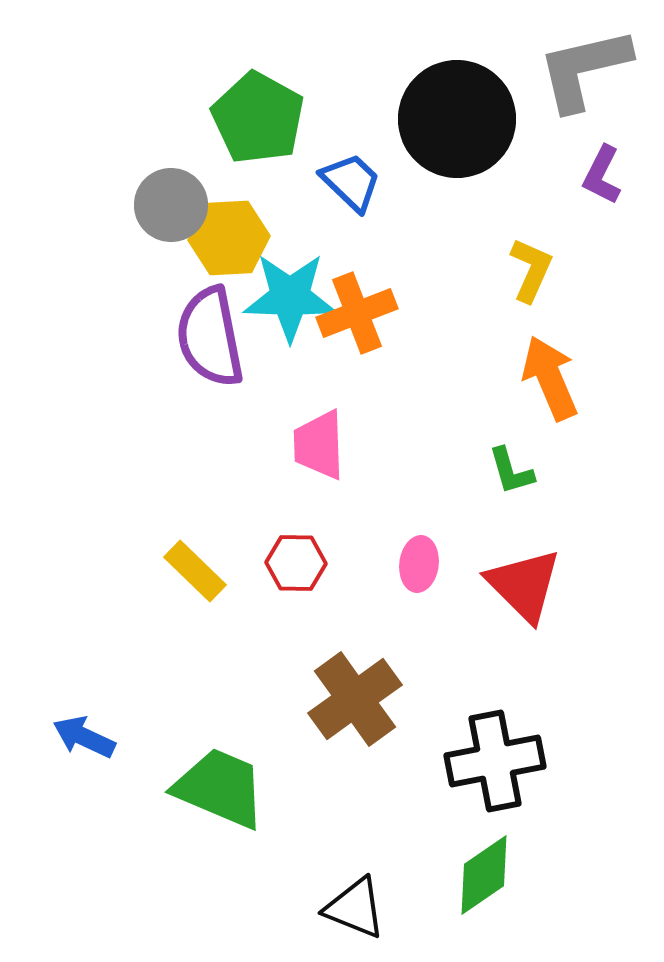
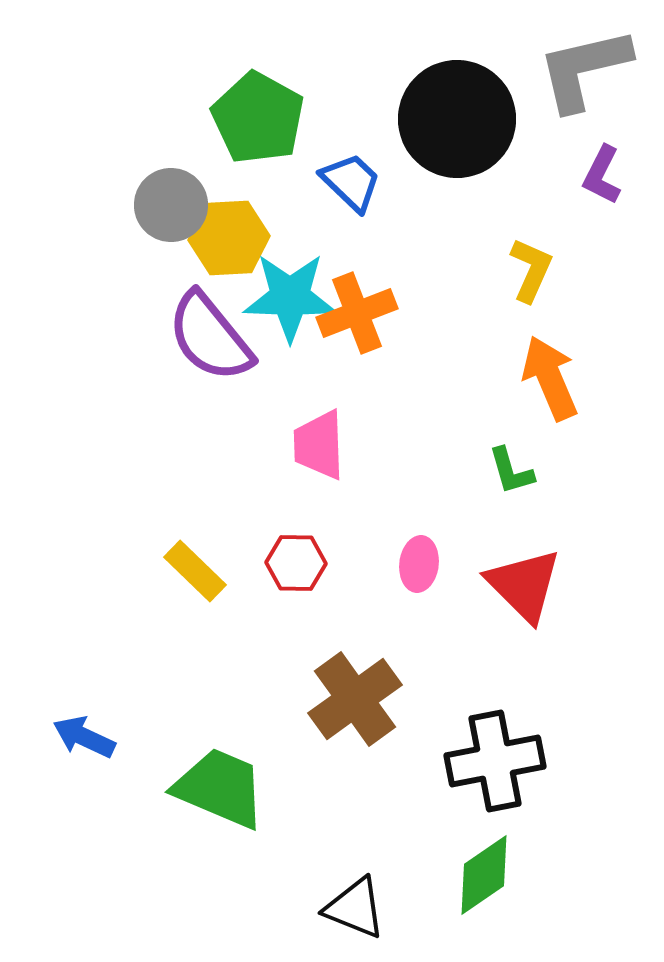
purple semicircle: rotated 28 degrees counterclockwise
